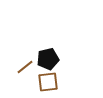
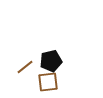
black pentagon: moved 3 px right, 2 px down
